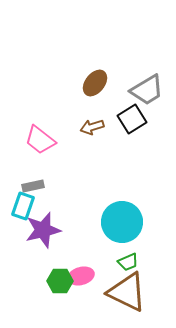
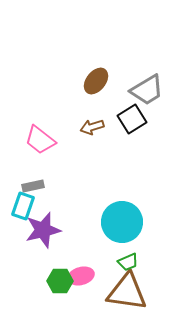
brown ellipse: moved 1 px right, 2 px up
brown triangle: rotated 18 degrees counterclockwise
